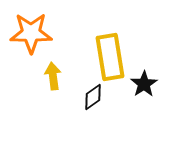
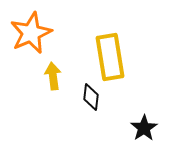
orange star: rotated 24 degrees counterclockwise
black star: moved 44 px down
black diamond: moved 2 px left; rotated 48 degrees counterclockwise
